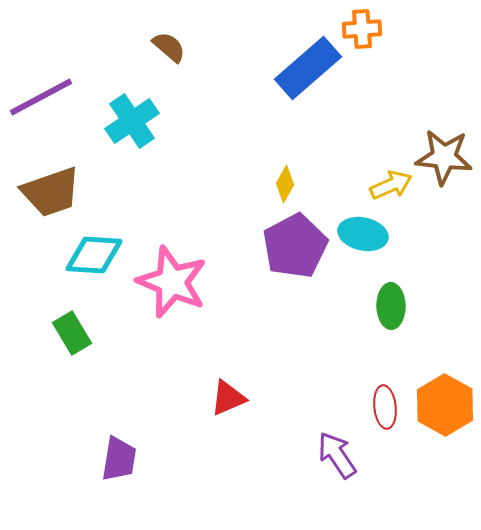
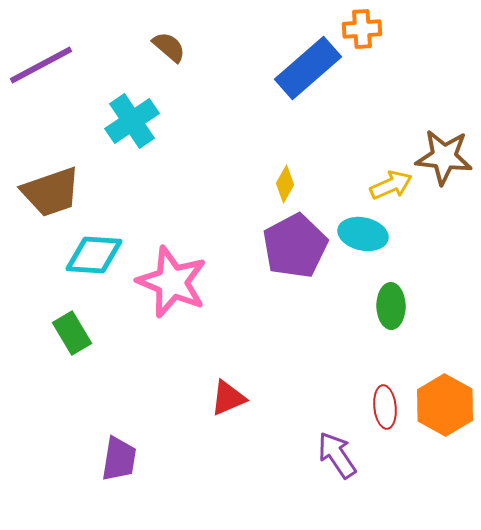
purple line: moved 32 px up
